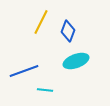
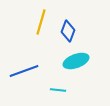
yellow line: rotated 10 degrees counterclockwise
cyan line: moved 13 px right
